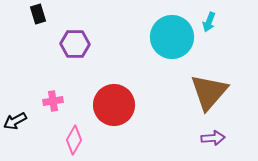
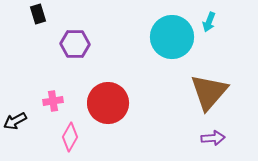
red circle: moved 6 px left, 2 px up
pink diamond: moved 4 px left, 3 px up
